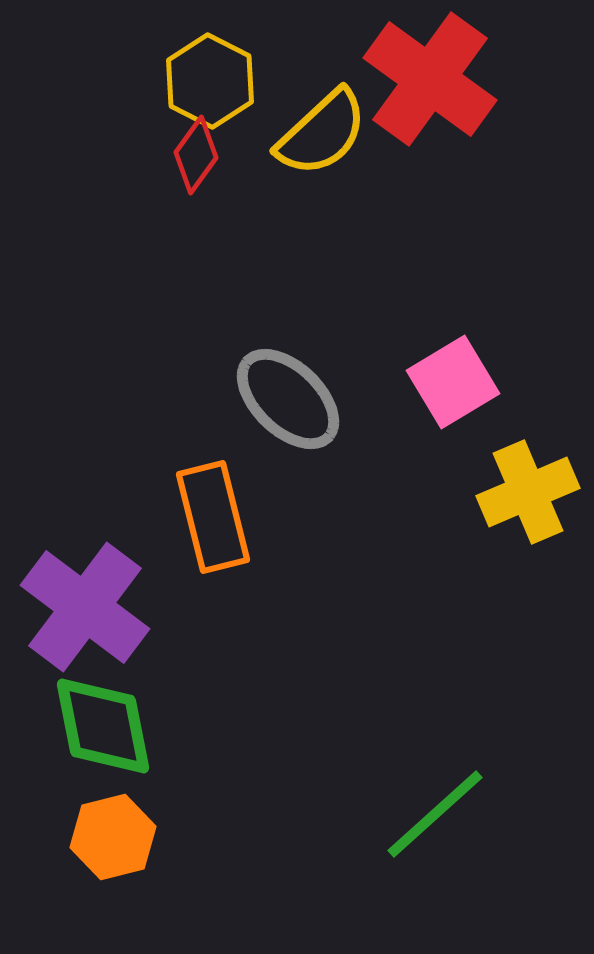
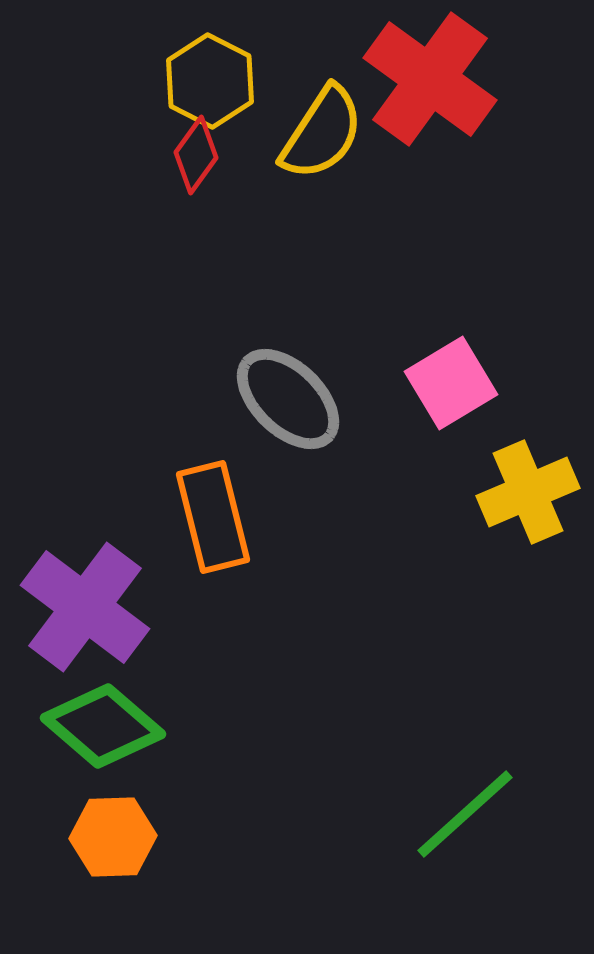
yellow semicircle: rotated 14 degrees counterclockwise
pink square: moved 2 px left, 1 px down
green diamond: rotated 38 degrees counterclockwise
green line: moved 30 px right
orange hexagon: rotated 12 degrees clockwise
